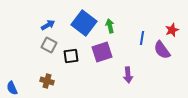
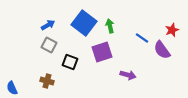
blue line: rotated 64 degrees counterclockwise
black square: moved 1 px left, 6 px down; rotated 28 degrees clockwise
purple arrow: rotated 70 degrees counterclockwise
